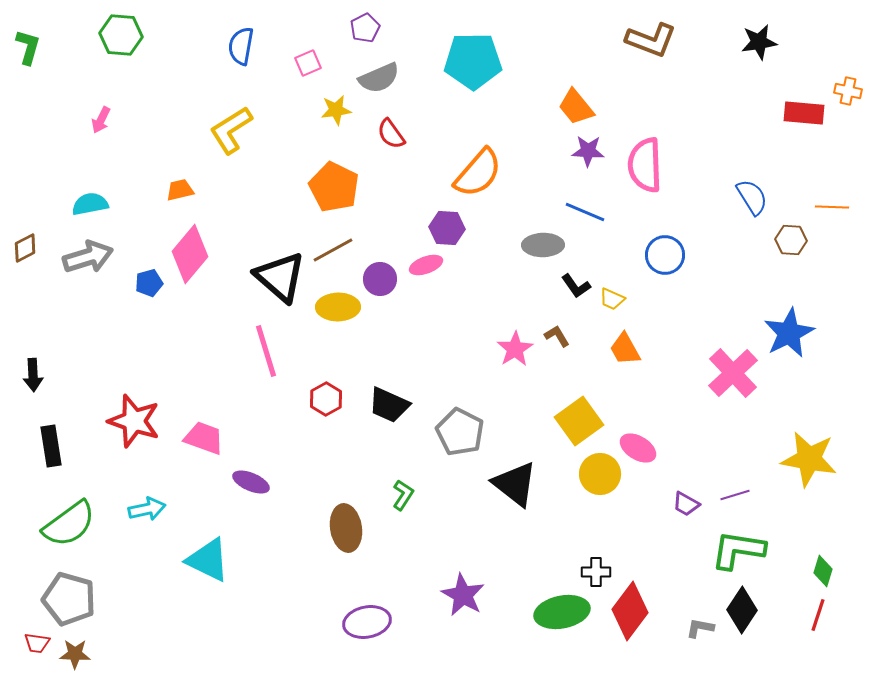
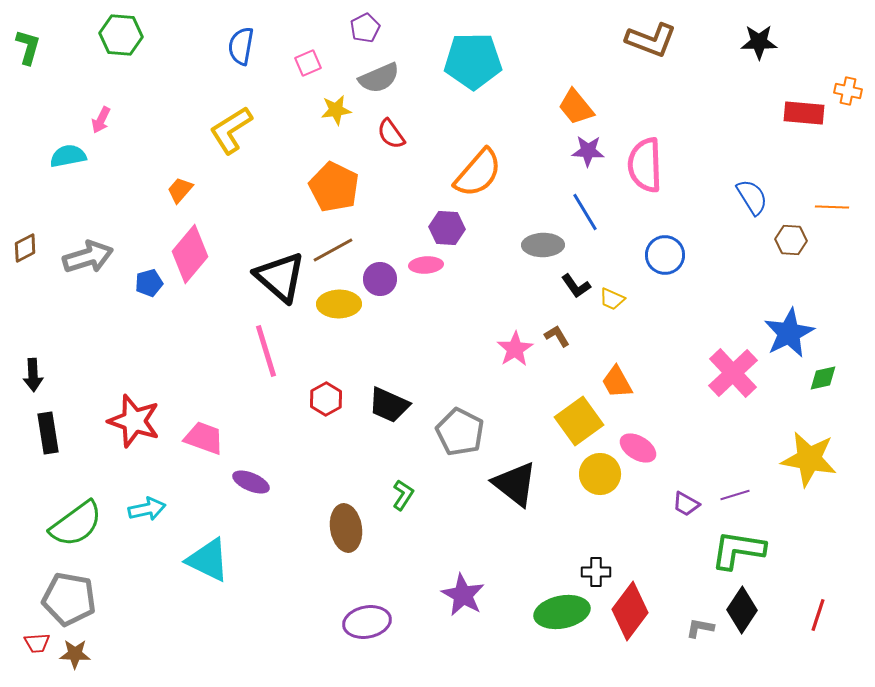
black star at (759, 42): rotated 9 degrees clockwise
orange trapezoid at (180, 190): rotated 36 degrees counterclockwise
cyan semicircle at (90, 204): moved 22 px left, 48 px up
blue line at (585, 212): rotated 36 degrees clockwise
pink ellipse at (426, 265): rotated 16 degrees clockwise
yellow ellipse at (338, 307): moved 1 px right, 3 px up
orange trapezoid at (625, 349): moved 8 px left, 33 px down
black rectangle at (51, 446): moved 3 px left, 13 px up
green semicircle at (69, 524): moved 7 px right
green diamond at (823, 571): moved 193 px up; rotated 60 degrees clockwise
gray pentagon at (69, 599): rotated 6 degrees counterclockwise
red trapezoid at (37, 643): rotated 12 degrees counterclockwise
